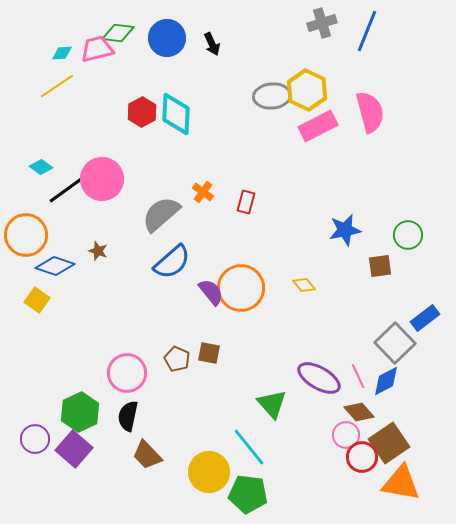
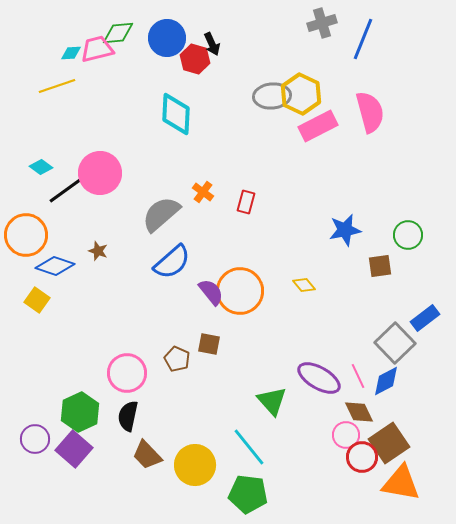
blue line at (367, 31): moved 4 px left, 8 px down
green diamond at (118, 33): rotated 12 degrees counterclockwise
cyan diamond at (62, 53): moved 9 px right
yellow line at (57, 86): rotated 15 degrees clockwise
yellow hexagon at (307, 90): moved 6 px left, 4 px down
red hexagon at (142, 112): moved 53 px right, 53 px up; rotated 16 degrees counterclockwise
pink circle at (102, 179): moved 2 px left, 6 px up
orange circle at (241, 288): moved 1 px left, 3 px down
brown square at (209, 353): moved 9 px up
green triangle at (272, 404): moved 3 px up
brown diamond at (359, 412): rotated 16 degrees clockwise
yellow circle at (209, 472): moved 14 px left, 7 px up
